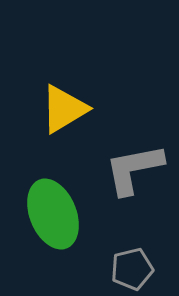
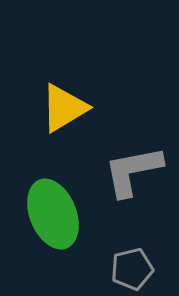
yellow triangle: moved 1 px up
gray L-shape: moved 1 px left, 2 px down
